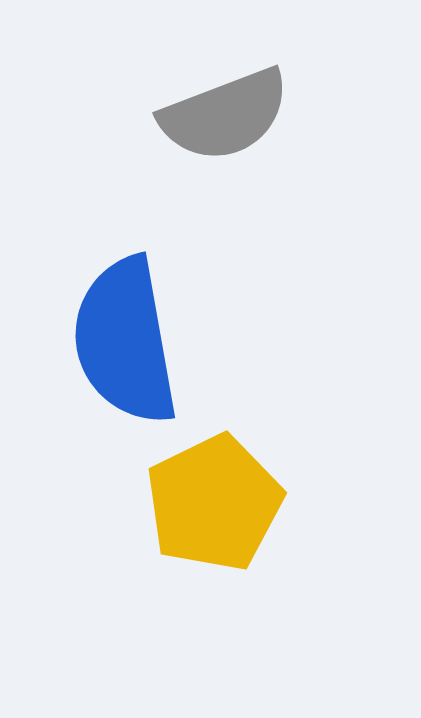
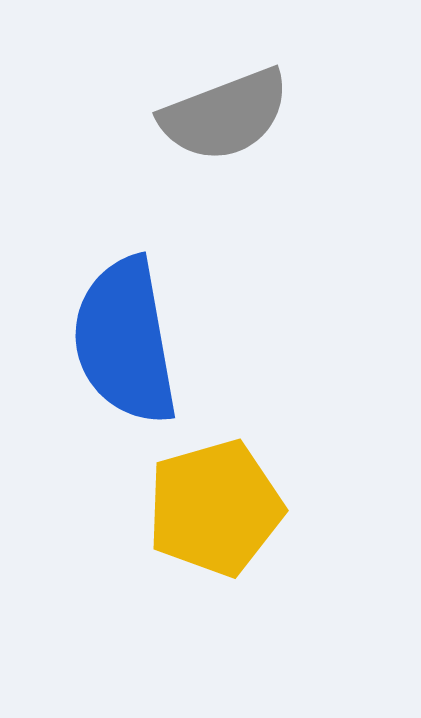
yellow pentagon: moved 1 px right, 5 px down; rotated 10 degrees clockwise
